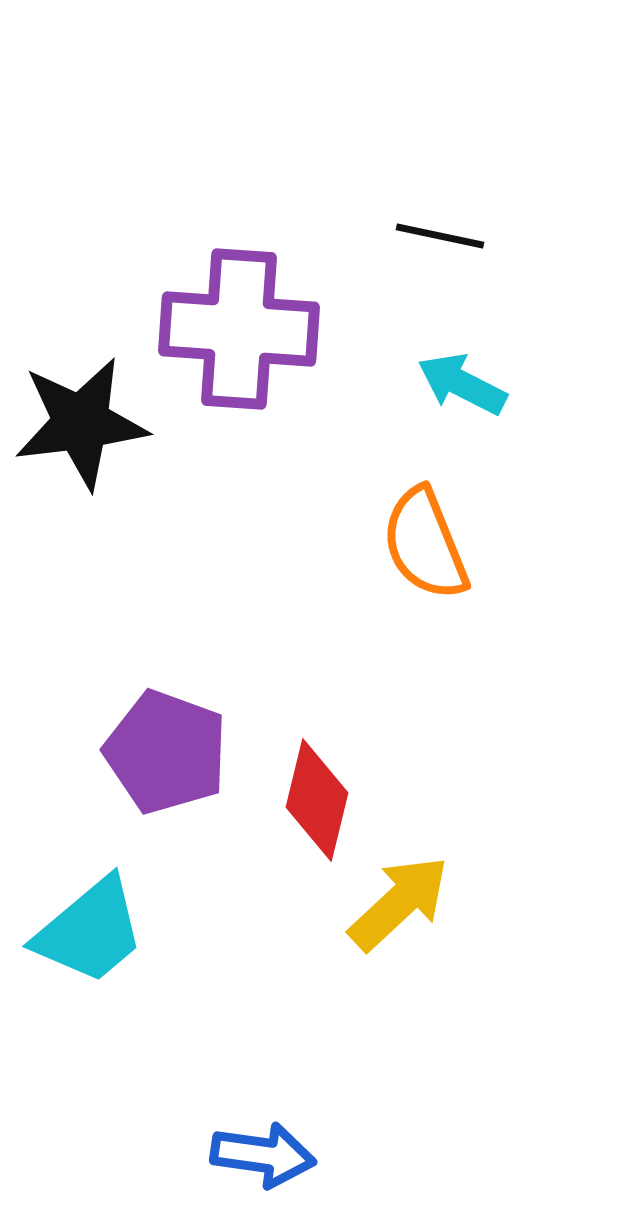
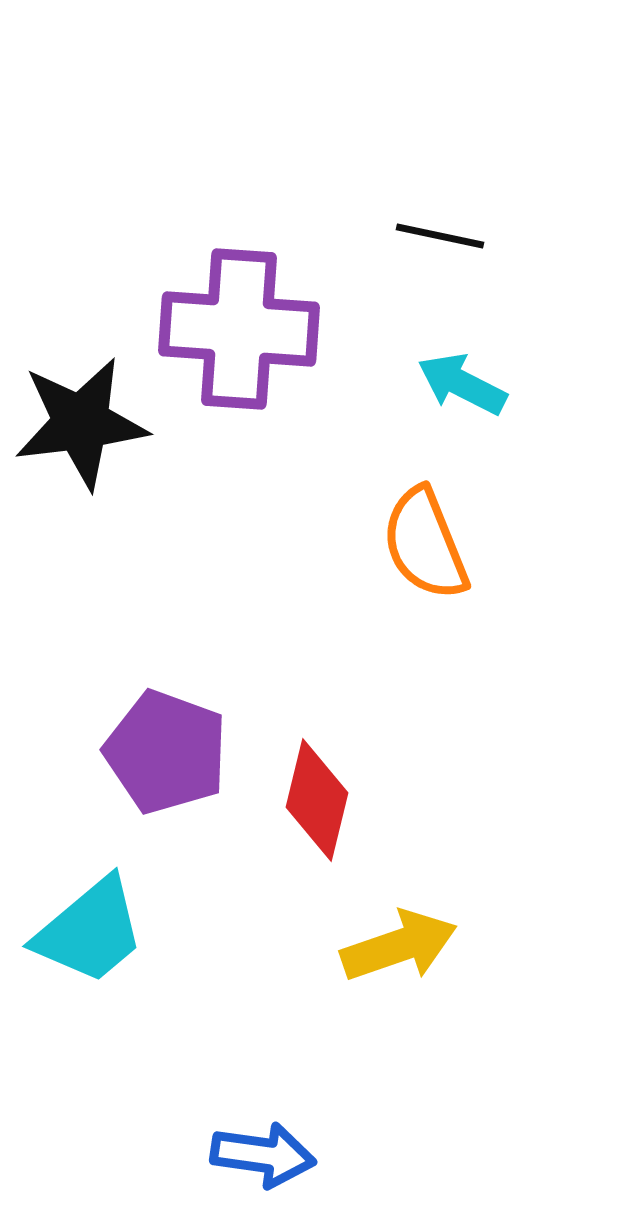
yellow arrow: moved 43 px down; rotated 24 degrees clockwise
